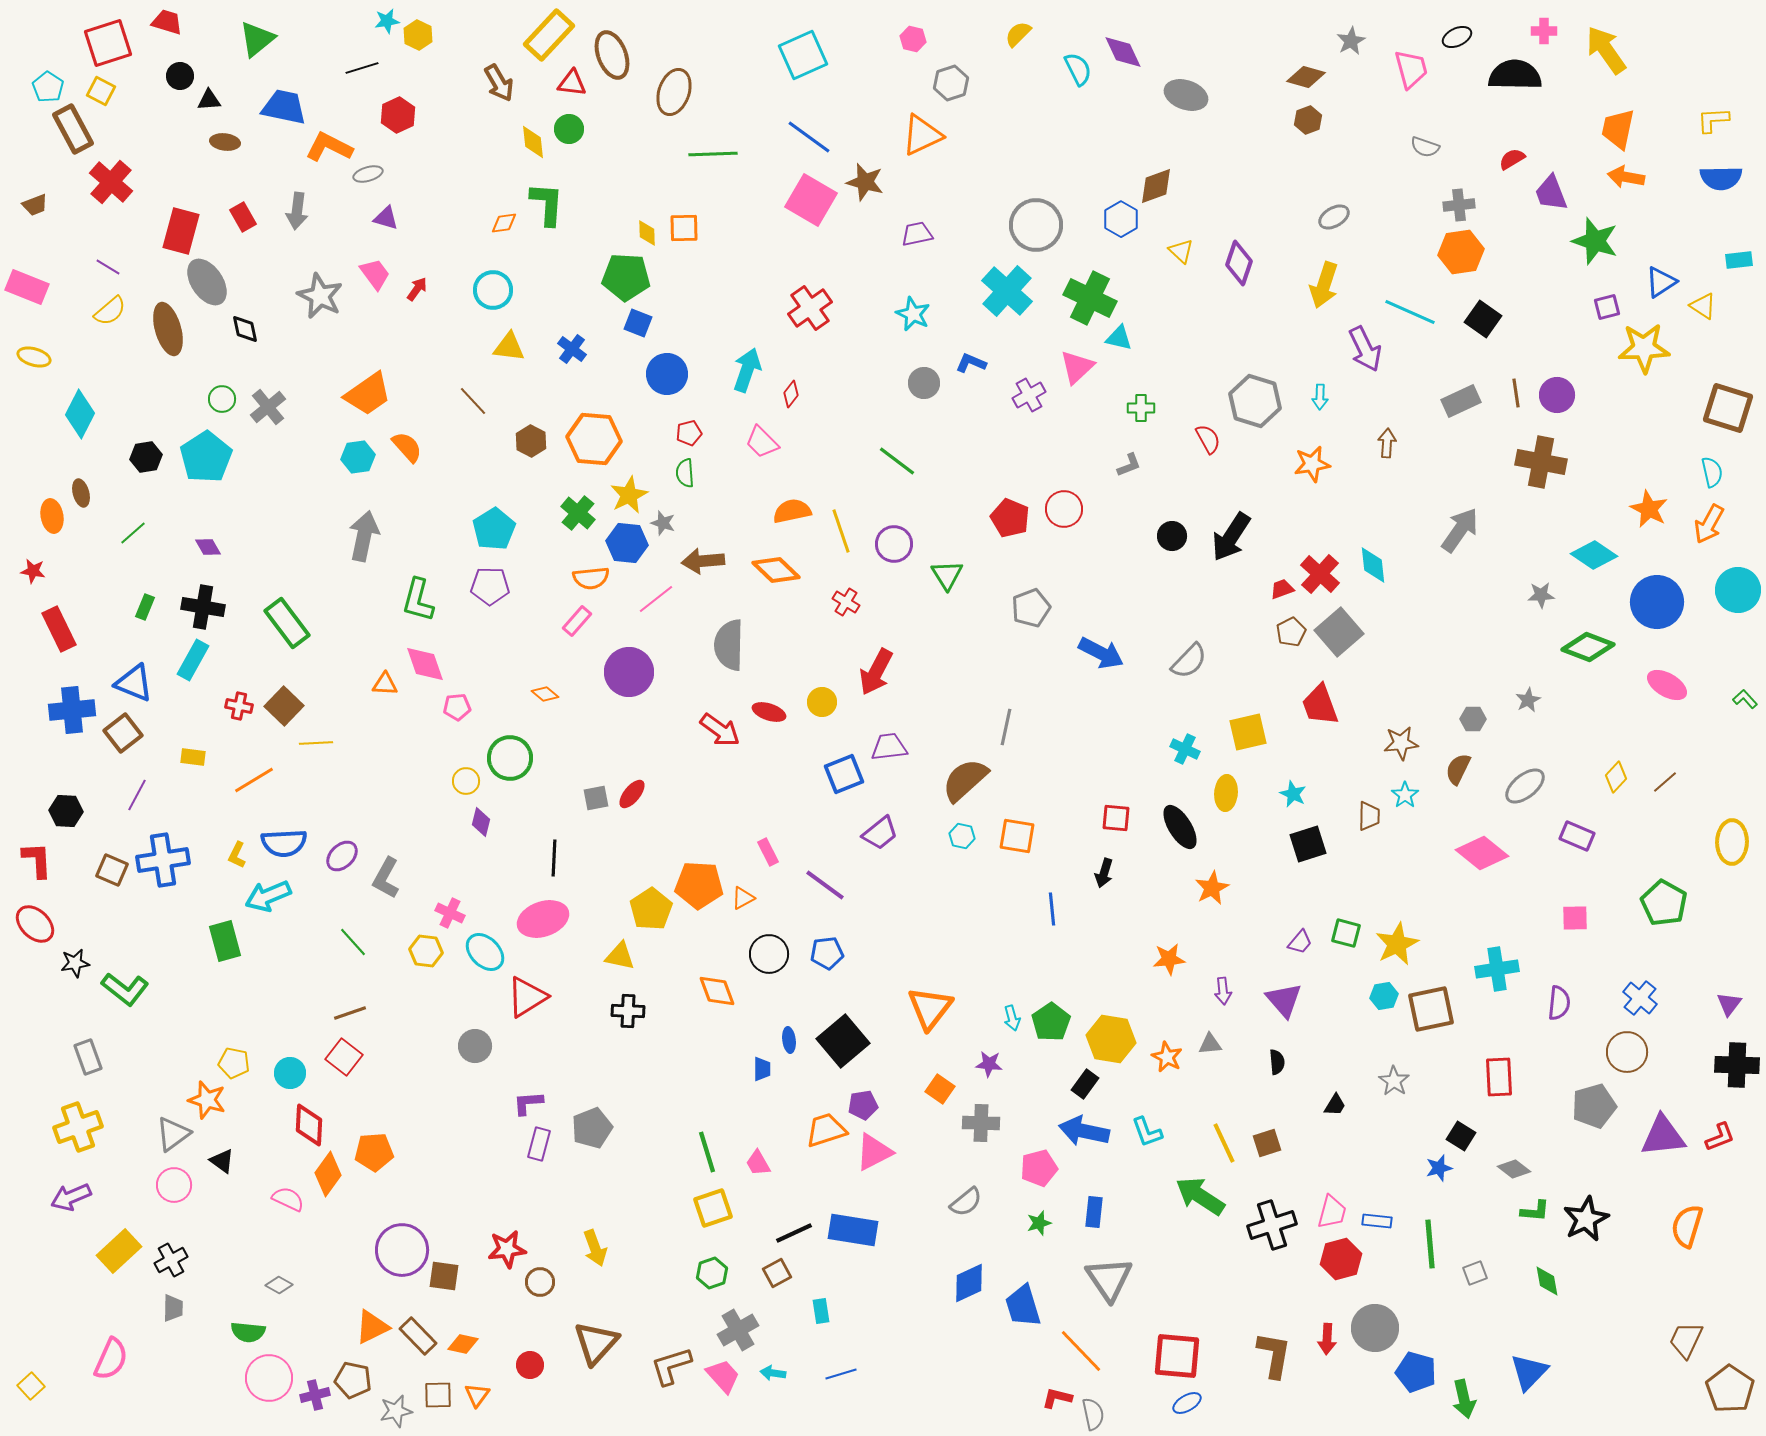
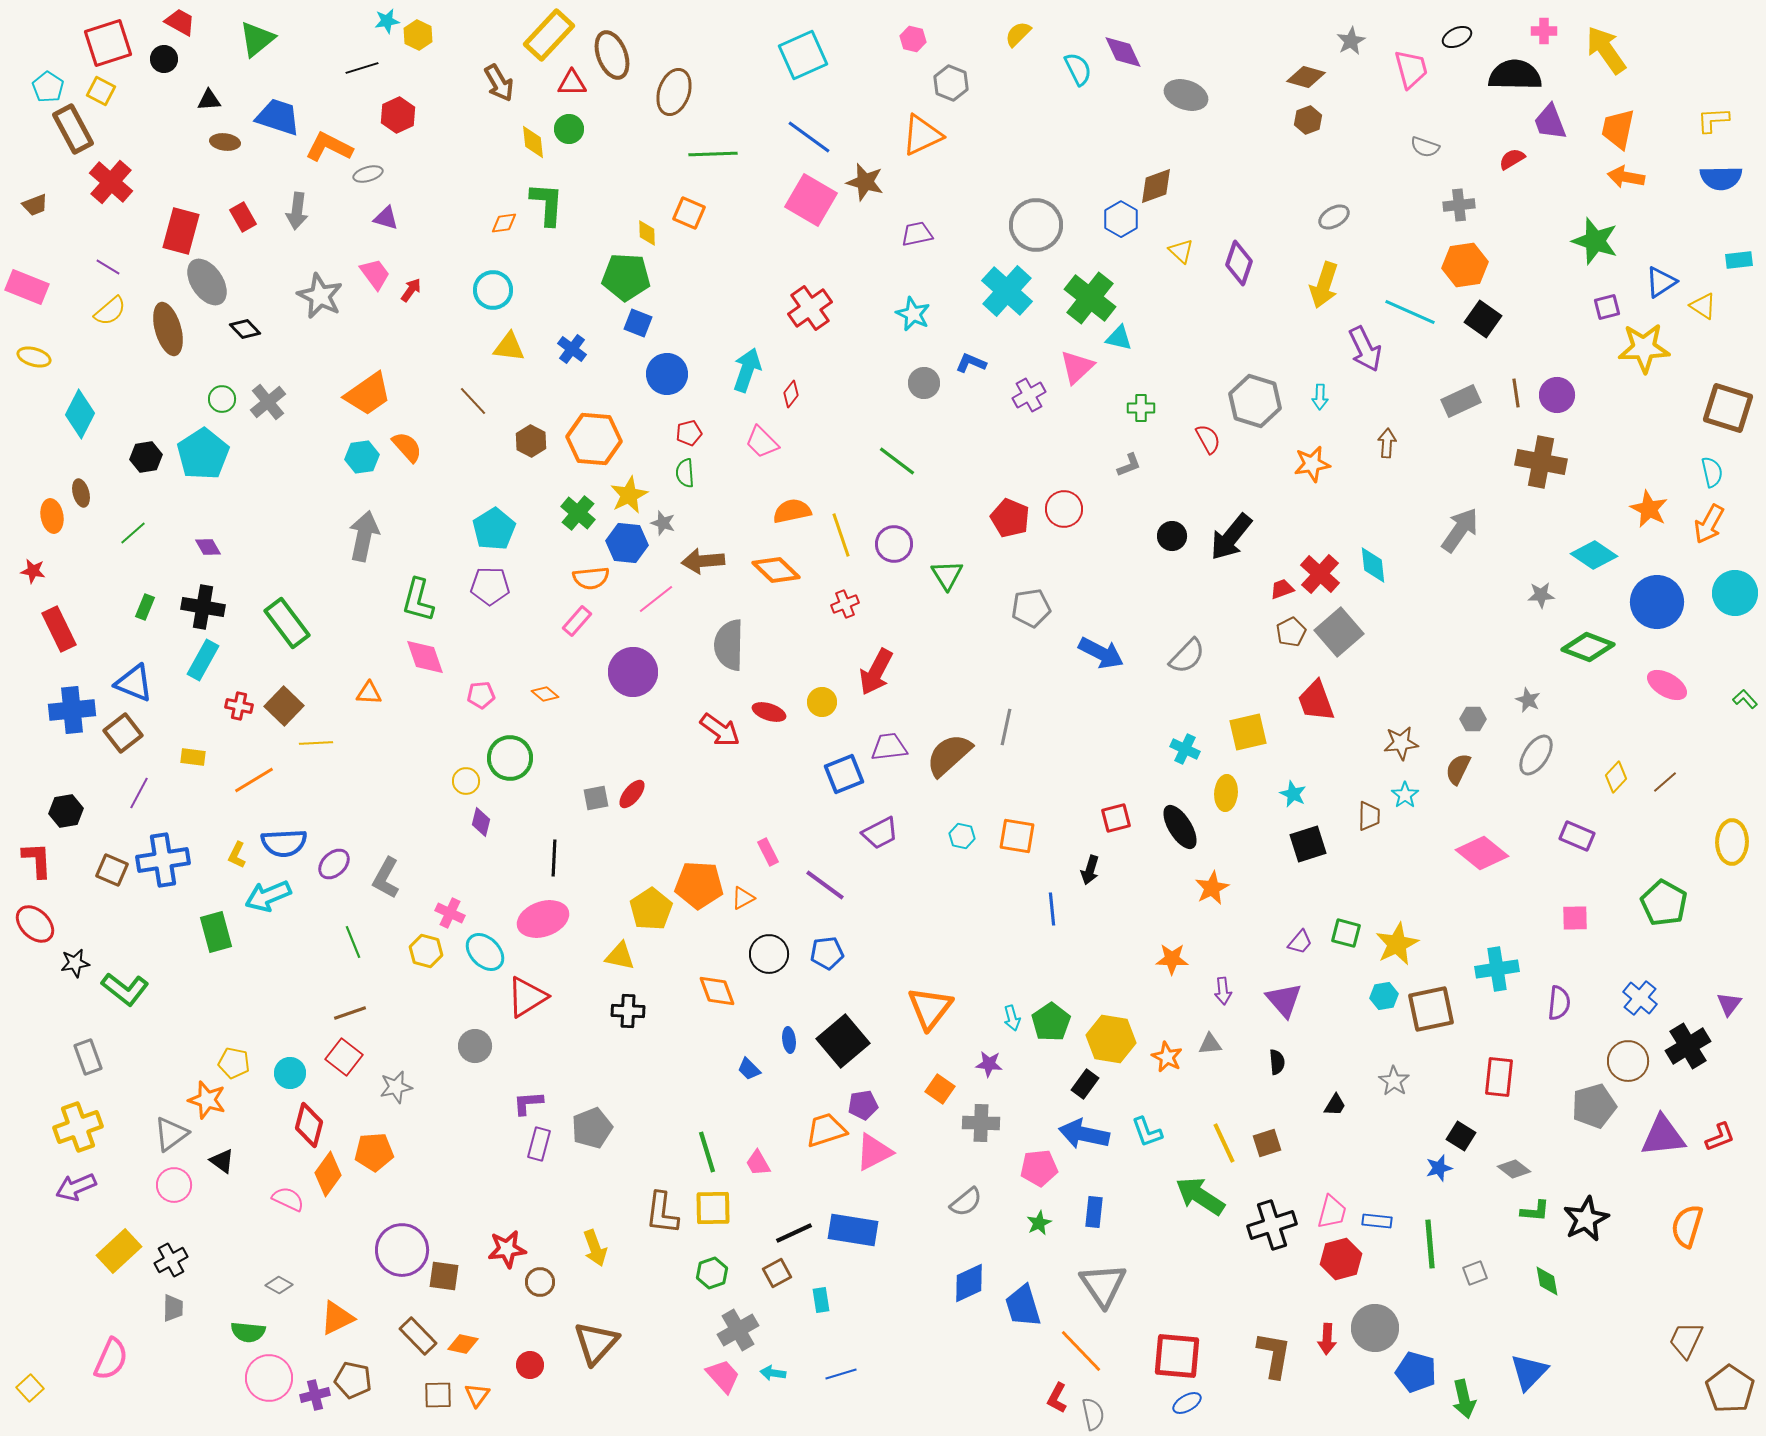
red trapezoid at (167, 22): moved 13 px right; rotated 12 degrees clockwise
black circle at (180, 76): moved 16 px left, 17 px up
red triangle at (572, 83): rotated 8 degrees counterclockwise
gray hexagon at (951, 83): rotated 20 degrees counterclockwise
blue trapezoid at (284, 107): moved 6 px left, 10 px down; rotated 6 degrees clockwise
purple trapezoid at (1551, 193): moved 1 px left, 71 px up
orange square at (684, 228): moved 5 px right, 15 px up; rotated 24 degrees clockwise
orange hexagon at (1461, 252): moved 4 px right, 13 px down
red arrow at (417, 289): moved 6 px left, 1 px down
green cross at (1090, 298): rotated 12 degrees clockwise
black diamond at (245, 329): rotated 32 degrees counterclockwise
gray cross at (268, 407): moved 5 px up
cyan pentagon at (206, 457): moved 3 px left, 3 px up
cyan hexagon at (358, 457): moved 4 px right
yellow line at (841, 531): moved 4 px down
black arrow at (1231, 537): rotated 6 degrees clockwise
cyan circle at (1738, 590): moved 3 px left, 3 px down
red cross at (846, 602): moved 1 px left, 2 px down; rotated 36 degrees clockwise
gray pentagon at (1031, 608): rotated 12 degrees clockwise
cyan rectangle at (193, 660): moved 10 px right
gray semicircle at (1189, 661): moved 2 px left, 5 px up
pink diamond at (425, 664): moved 7 px up
purple circle at (629, 672): moved 4 px right
orange triangle at (385, 684): moved 16 px left, 9 px down
gray star at (1528, 700): rotated 20 degrees counterclockwise
red trapezoid at (1320, 705): moved 4 px left, 4 px up
pink pentagon at (457, 707): moved 24 px right, 12 px up
brown semicircle at (965, 780): moved 16 px left, 25 px up
gray ellipse at (1525, 786): moved 11 px right, 31 px up; rotated 18 degrees counterclockwise
purple line at (137, 795): moved 2 px right, 2 px up
black hexagon at (66, 811): rotated 12 degrees counterclockwise
red square at (1116, 818): rotated 20 degrees counterclockwise
purple trapezoid at (880, 833): rotated 12 degrees clockwise
purple ellipse at (342, 856): moved 8 px left, 8 px down
black arrow at (1104, 873): moved 14 px left, 3 px up
green rectangle at (225, 941): moved 9 px left, 9 px up
green line at (353, 942): rotated 20 degrees clockwise
yellow hexagon at (426, 951): rotated 8 degrees clockwise
orange star at (1169, 959): moved 3 px right; rotated 8 degrees clockwise
brown circle at (1627, 1052): moved 1 px right, 9 px down
black cross at (1737, 1065): moved 49 px left, 19 px up; rotated 33 degrees counterclockwise
blue trapezoid at (762, 1069): moved 13 px left; rotated 135 degrees clockwise
red rectangle at (1499, 1077): rotated 9 degrees clockwise
red diamond at (309, 1125): rotated 12 degrees clockwise
blue arrow at (1084, 1131): moved 3 px down
gray triangle at (173, 1134): moved 2 px left
pink pentagon at (1039, 1168): rotated 9 degrees clockwise
purple arrow at (71, 1197): moved 5 px right, 10 px up
yellow square at (713, 1208): rotated 18 degrees clockwise
green star at (1039, 1223): rotated 10 degrees counterclockwise
gray triangle at (1109, 1279): moved 6 px left, 6 px down
cyan rectangle at (821, 1311): moved 11 px up
orange triangle at (372, 1327): moved 35 px left, 9 px up
brown L-shape at (671, 1366): moved 9 px left, 153 px up; rotated 66 degrees counterclockwise
yellow square at (31, 1386): moved 1 px left, 2 px down
red L-shape at (1057, 1398): rotated 76 degrees counterclockwise
gray star at (396, 1411): moved 324 px up
